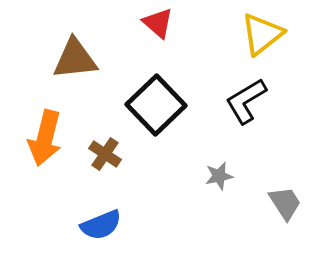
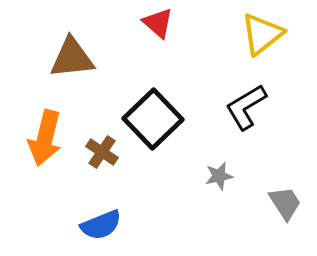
brown triangle: moved 3 px left, 1 px up
black L-shape: moved 6 px down
black square: moved 3 px left, 14 px down
brown cross: moved 3 px left, 2 px up
